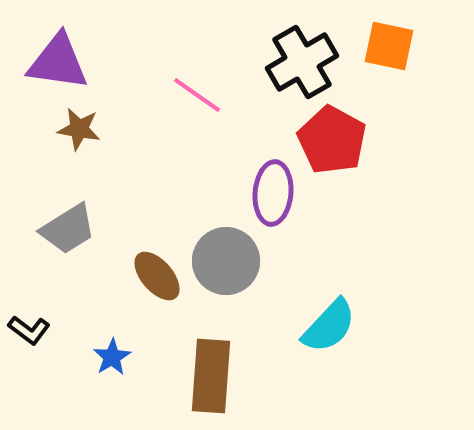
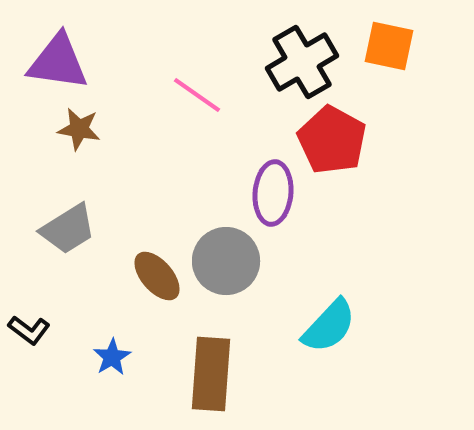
brown rectangle: moved 2 px up
